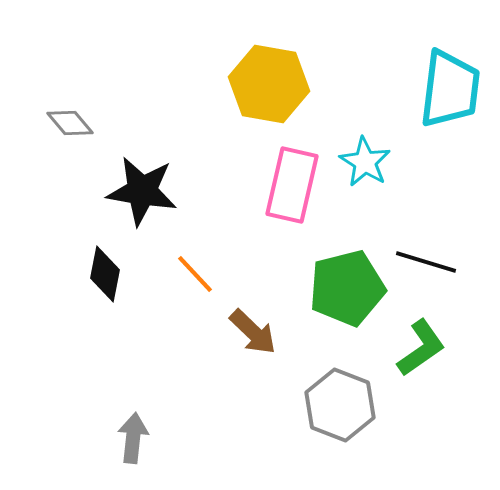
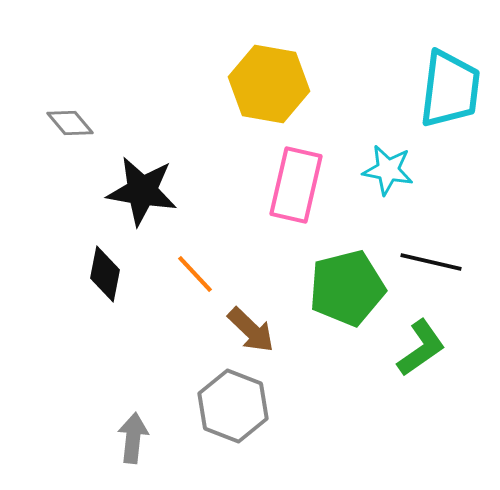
cyan star: moved 23 px right, 8 px down; rotated 21 degrees counterclockwise
pink rectangle: moved 4 px right
black line: moved 5 px right; rotated 4 degrees counterclockwise
brown arrow: moved 2 px left, 2 px up
gray hexagon: moved 107 px left, 1 px down
